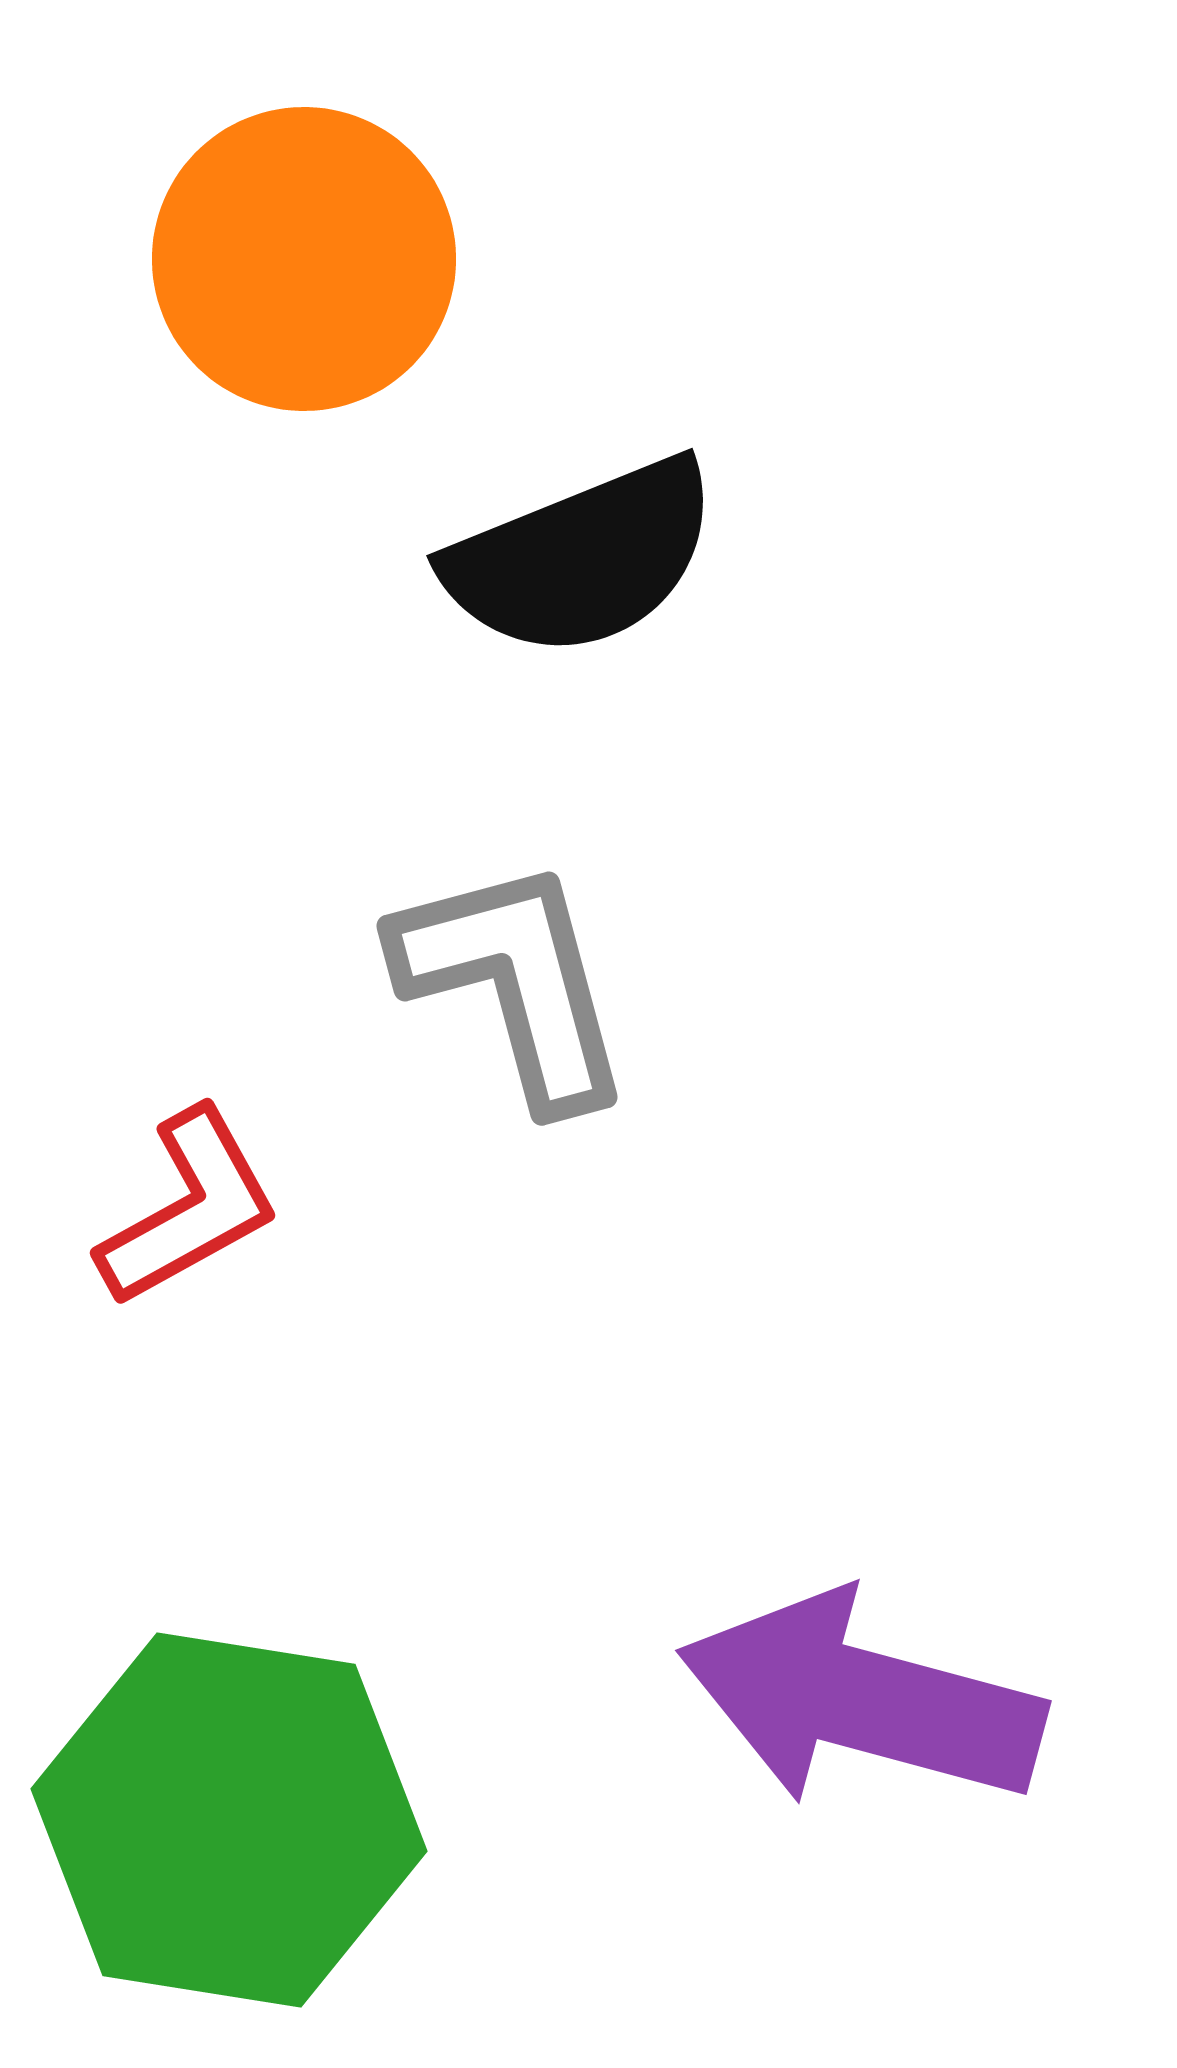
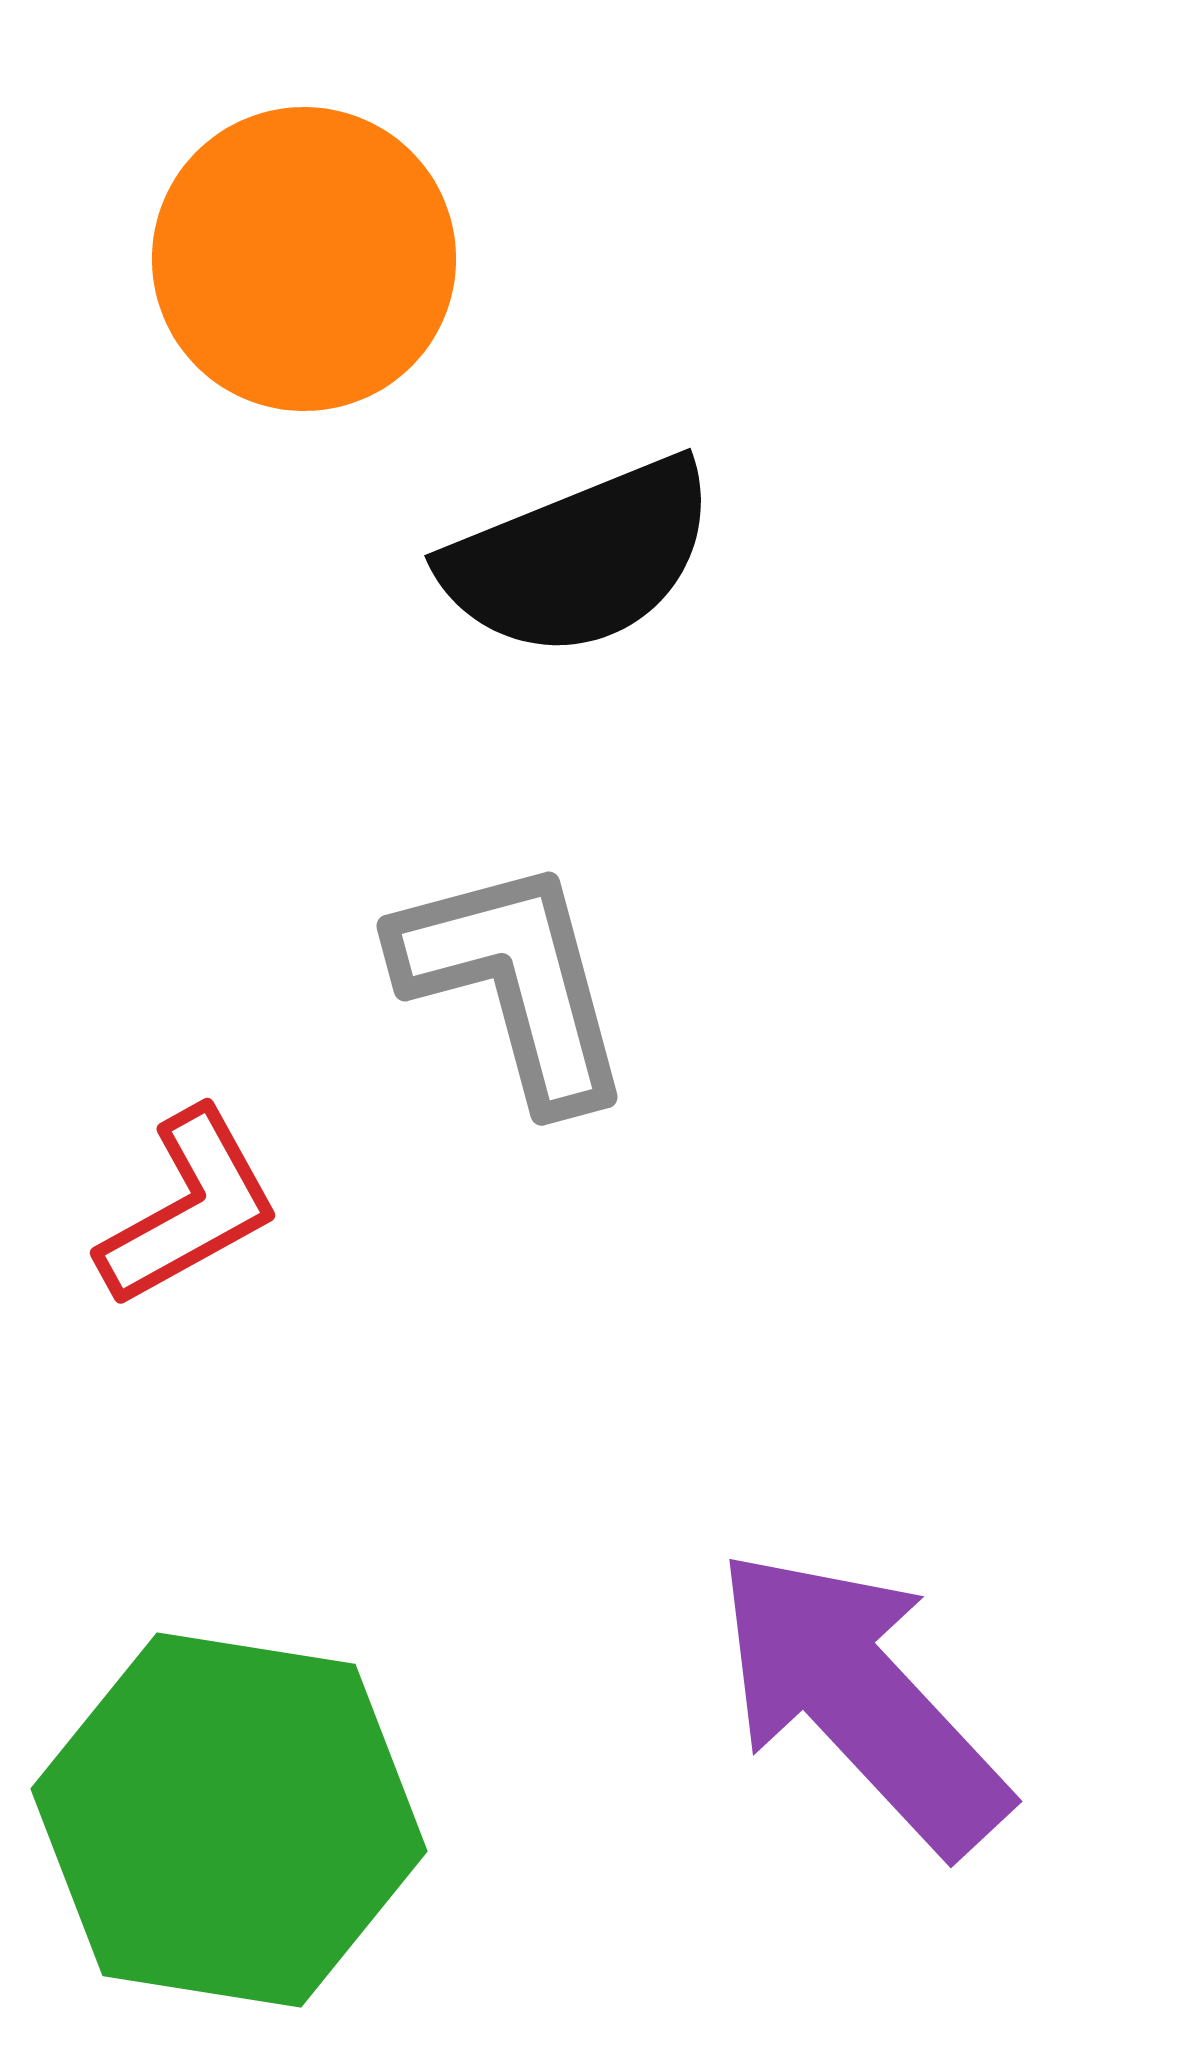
black semicircle: moved 2 px left
purple arrow: rotated 32 degrees clockwise
